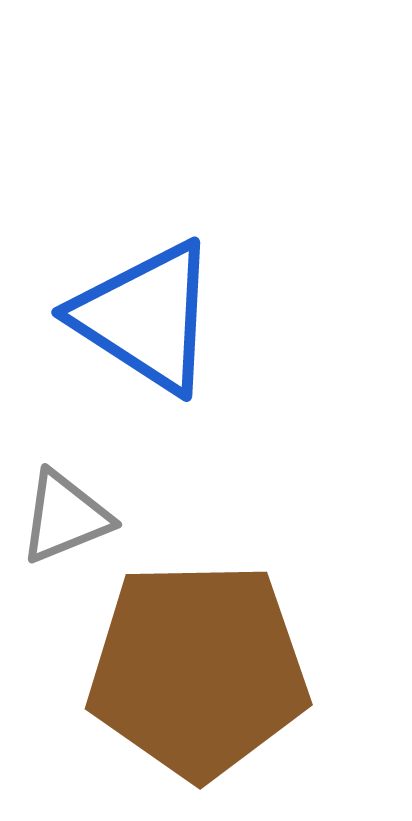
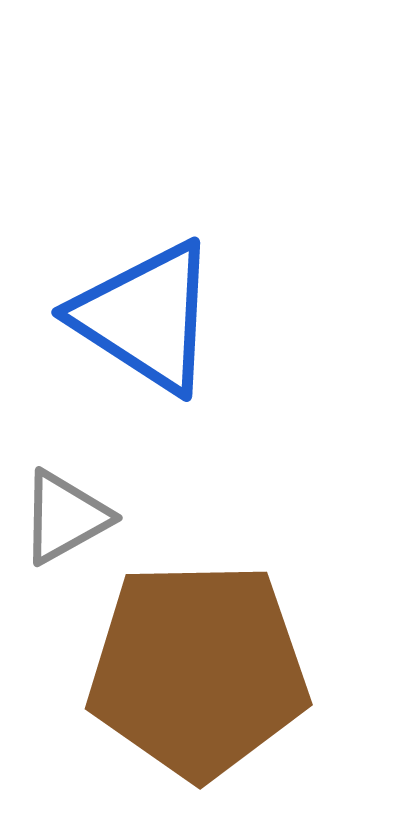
gray triangle: rotated 7 degrees counterclockwise
